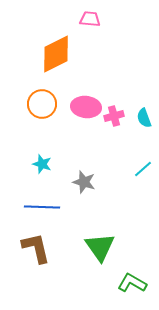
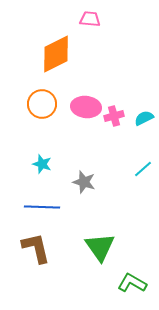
cyan semicircle: rotated 84 degrees clockwise
